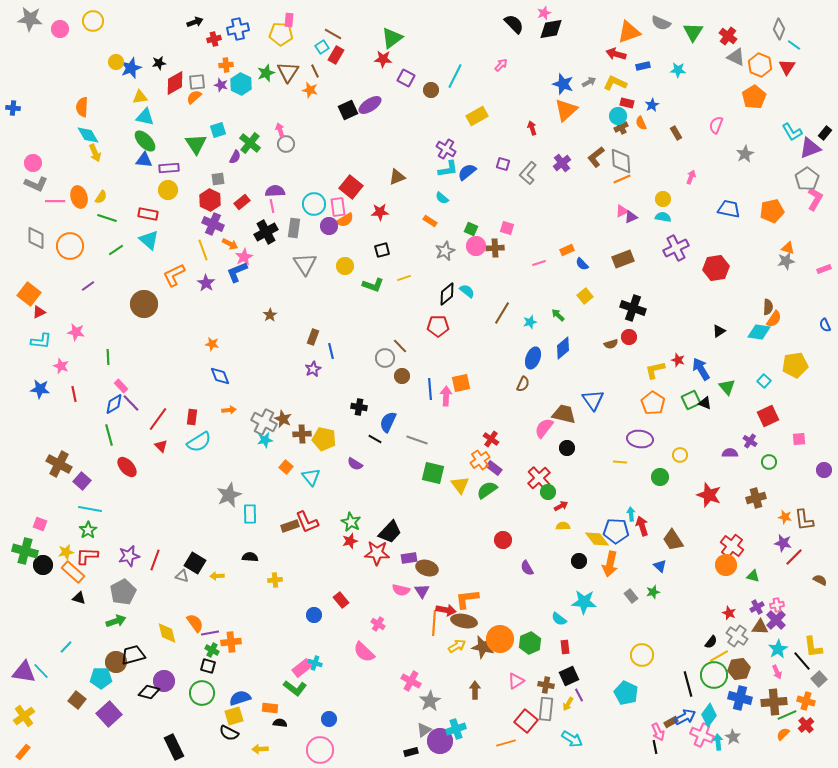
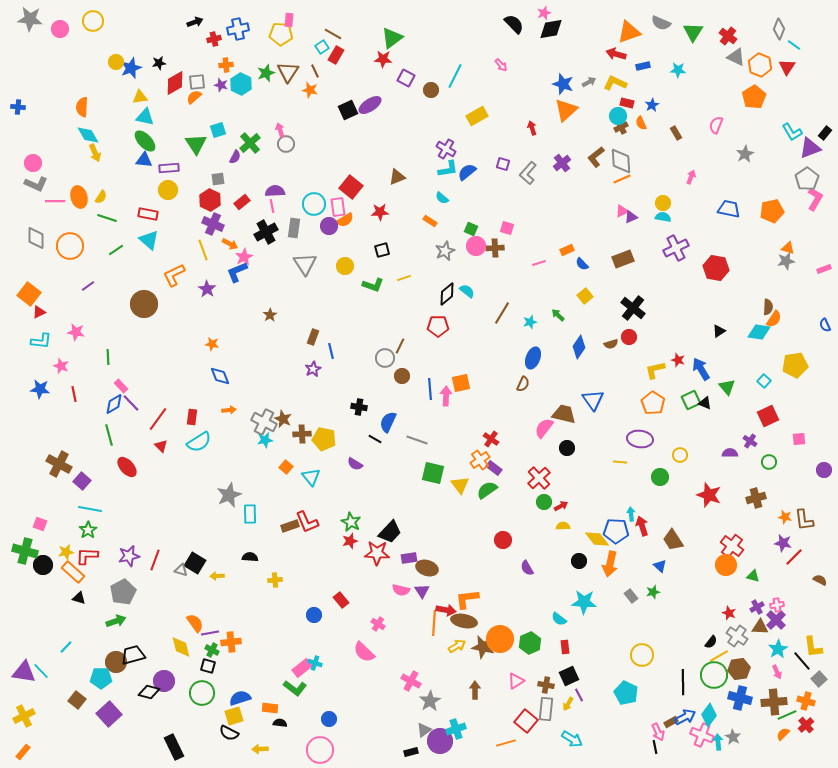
pink arrow at (501, 65): rotated 96 degrees clockwise
blue cross at (13, 108): moved 5 px right, 1 px up
green cross at (250, 143): rotated 10 degrees clockwise
yellow circle at (663, 199): moved 4 px down
red hexagon at (716, 268): rotated 20 degrees clockwise
purple star at (206, 283): moved 1 px right, 6 px down
black cross at (633, 308): rotated 20 degrees clockwise
brown line at (400, 346): rotated 70 degrees clockwise
blue diamond at (563, 348): moved 16 px right, 1 px up; rotated 15 degrees counterclockwise
green circle at (548, 492): moved 4 px left, 10 px down
gray triangle at (182, 576): moved 1 px left, 6 px up
yellow diamond at (167, 633): moved 14 px right, 14 px down
black line at (688, 684): moved 5 px left, 2 px up; rotated 15 degrees clockwise
yellow cross at (24, 716): rotated 10 degrees clockwise
